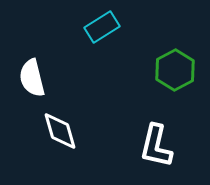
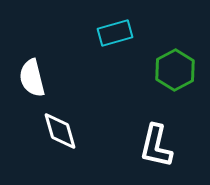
cyan rectangle: moved 13 px right, 6 px down; rotated 16 degrees clockwise
